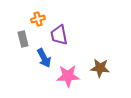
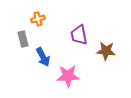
purple trapezoid: moved 20 px right
blue arrow: moved 1 px left, 1 px up
brown star: moved 6 px right, 17 px up
